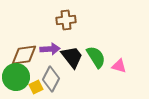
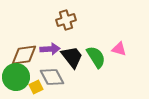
brown cross: rotated 12 degrees counterclockwise
pink triangle: moved 17 px up
gray diamond: moved 1 px right, 2 px up; rotated 55 degrees counterclockwise
